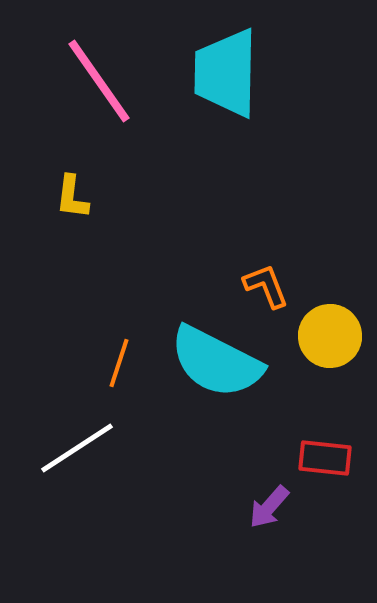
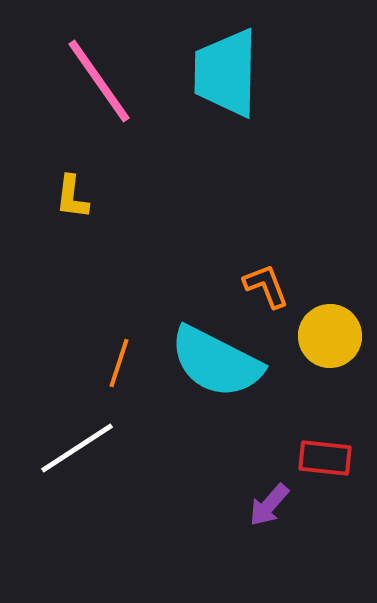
purple arrow: moved 2 px up
